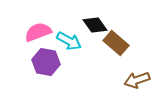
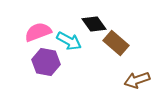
black diamond: moved 1 px left, 1 px up
